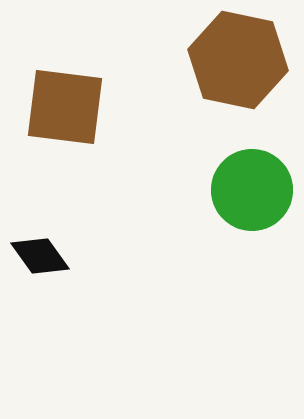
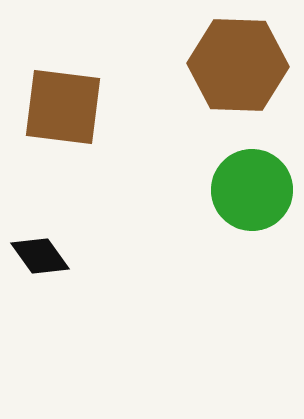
brown hexagon: moved 5 px down; rotated 10 degrees counterclockwise
brown square: moved 2 px left
